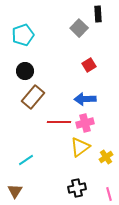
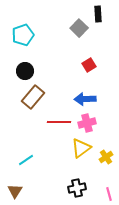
pink cross: moved 2 px right
yellow triangle: moved 1 px right, 1 px down
